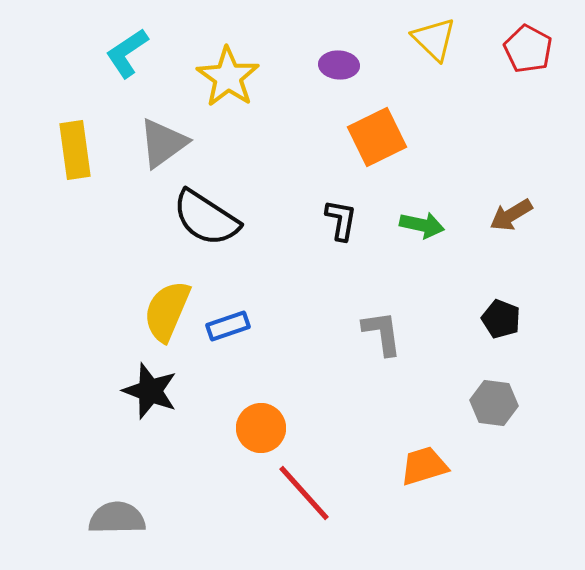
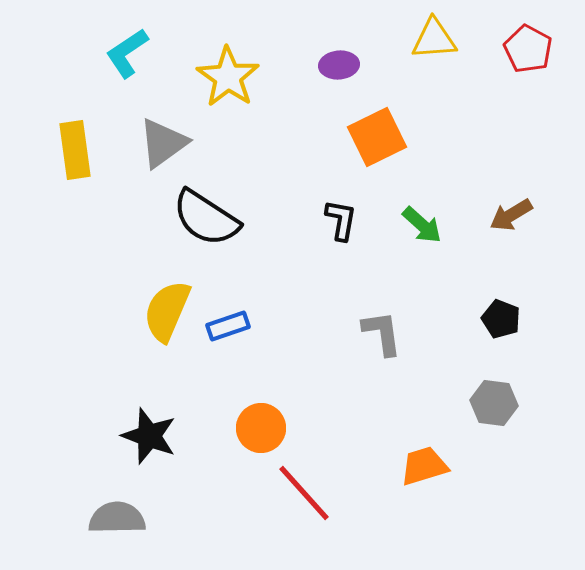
yellow triangle: rotated 48 degrees counterclockwise
purple ellipse: rotated 9 degrees counterclockwise
green arrow: rotated 30 degrees clockwise
black star: moved 1 px left, 45 px down
